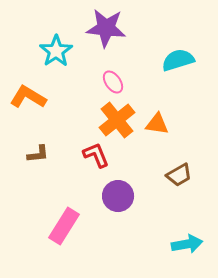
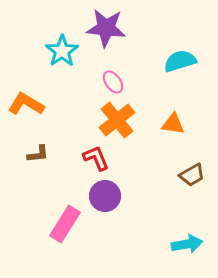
cyan star: moved 6 px right
cyan semicircle: moved 2 px right, 1 px down
orange L-shape: moved 2 px left, 7 px down
orange triangle: moved 16 px right
red L-shape: moved 3 px down
brown trapezoid: moved 13 px right
purple circle: moved 13 px left
pink rectangle: moved 1 px right, 2 px up
